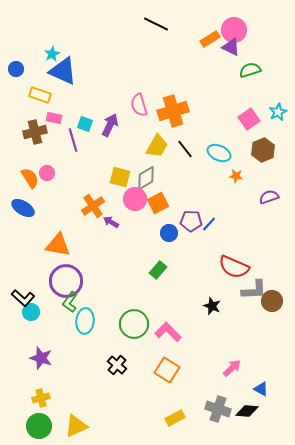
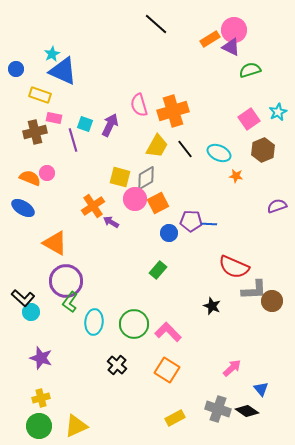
black line at (156, 24): rotated 15 degrees clockwise
orange semicircle at (30, 178): rotated 35 degrees counterclockwise
purple semicircle at (269, 197): moved 8 px right, 9 px down
blue line at (209, 224): rotated 49 degrees clockwise
orange triangle at (58, 245): moved 3 px left, 2 px up; rotated 20 degrees clockwise
cyan ellipse at (85, 321): moved 9 px right, 1 px down
blue triangle at (261, 389): rotated 21 degrees clockwise
black diamond at (247, 411): rotated 30 degrees clockwise
